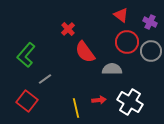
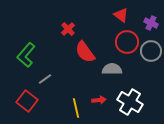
purple cross: moved 1 px right, 1 px down
